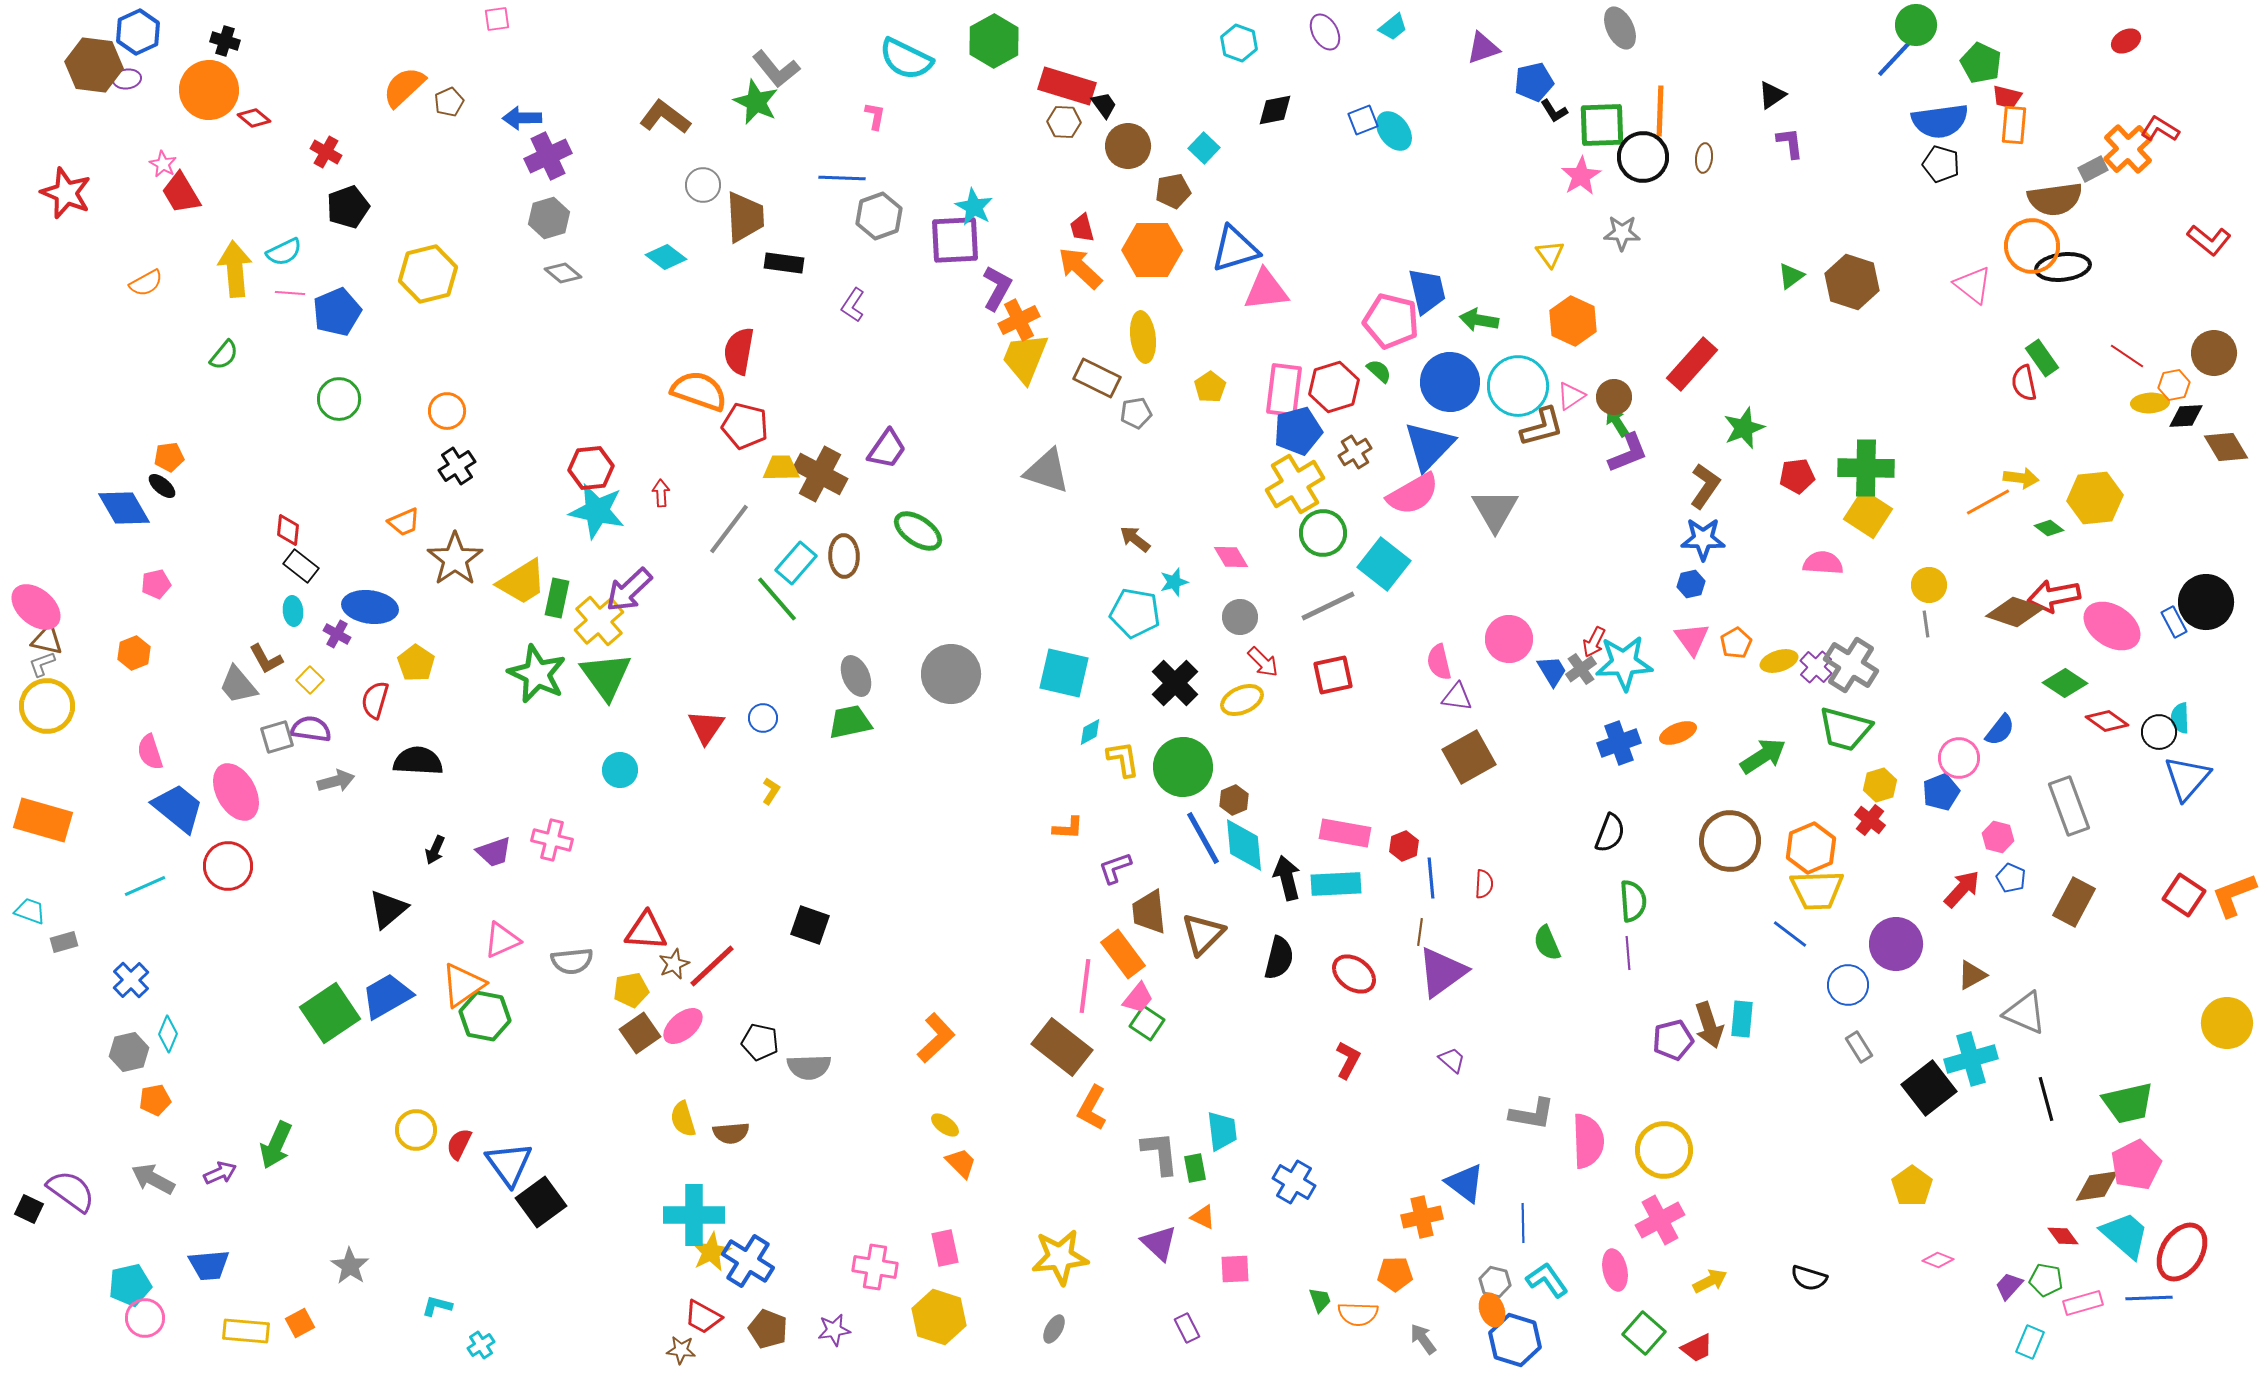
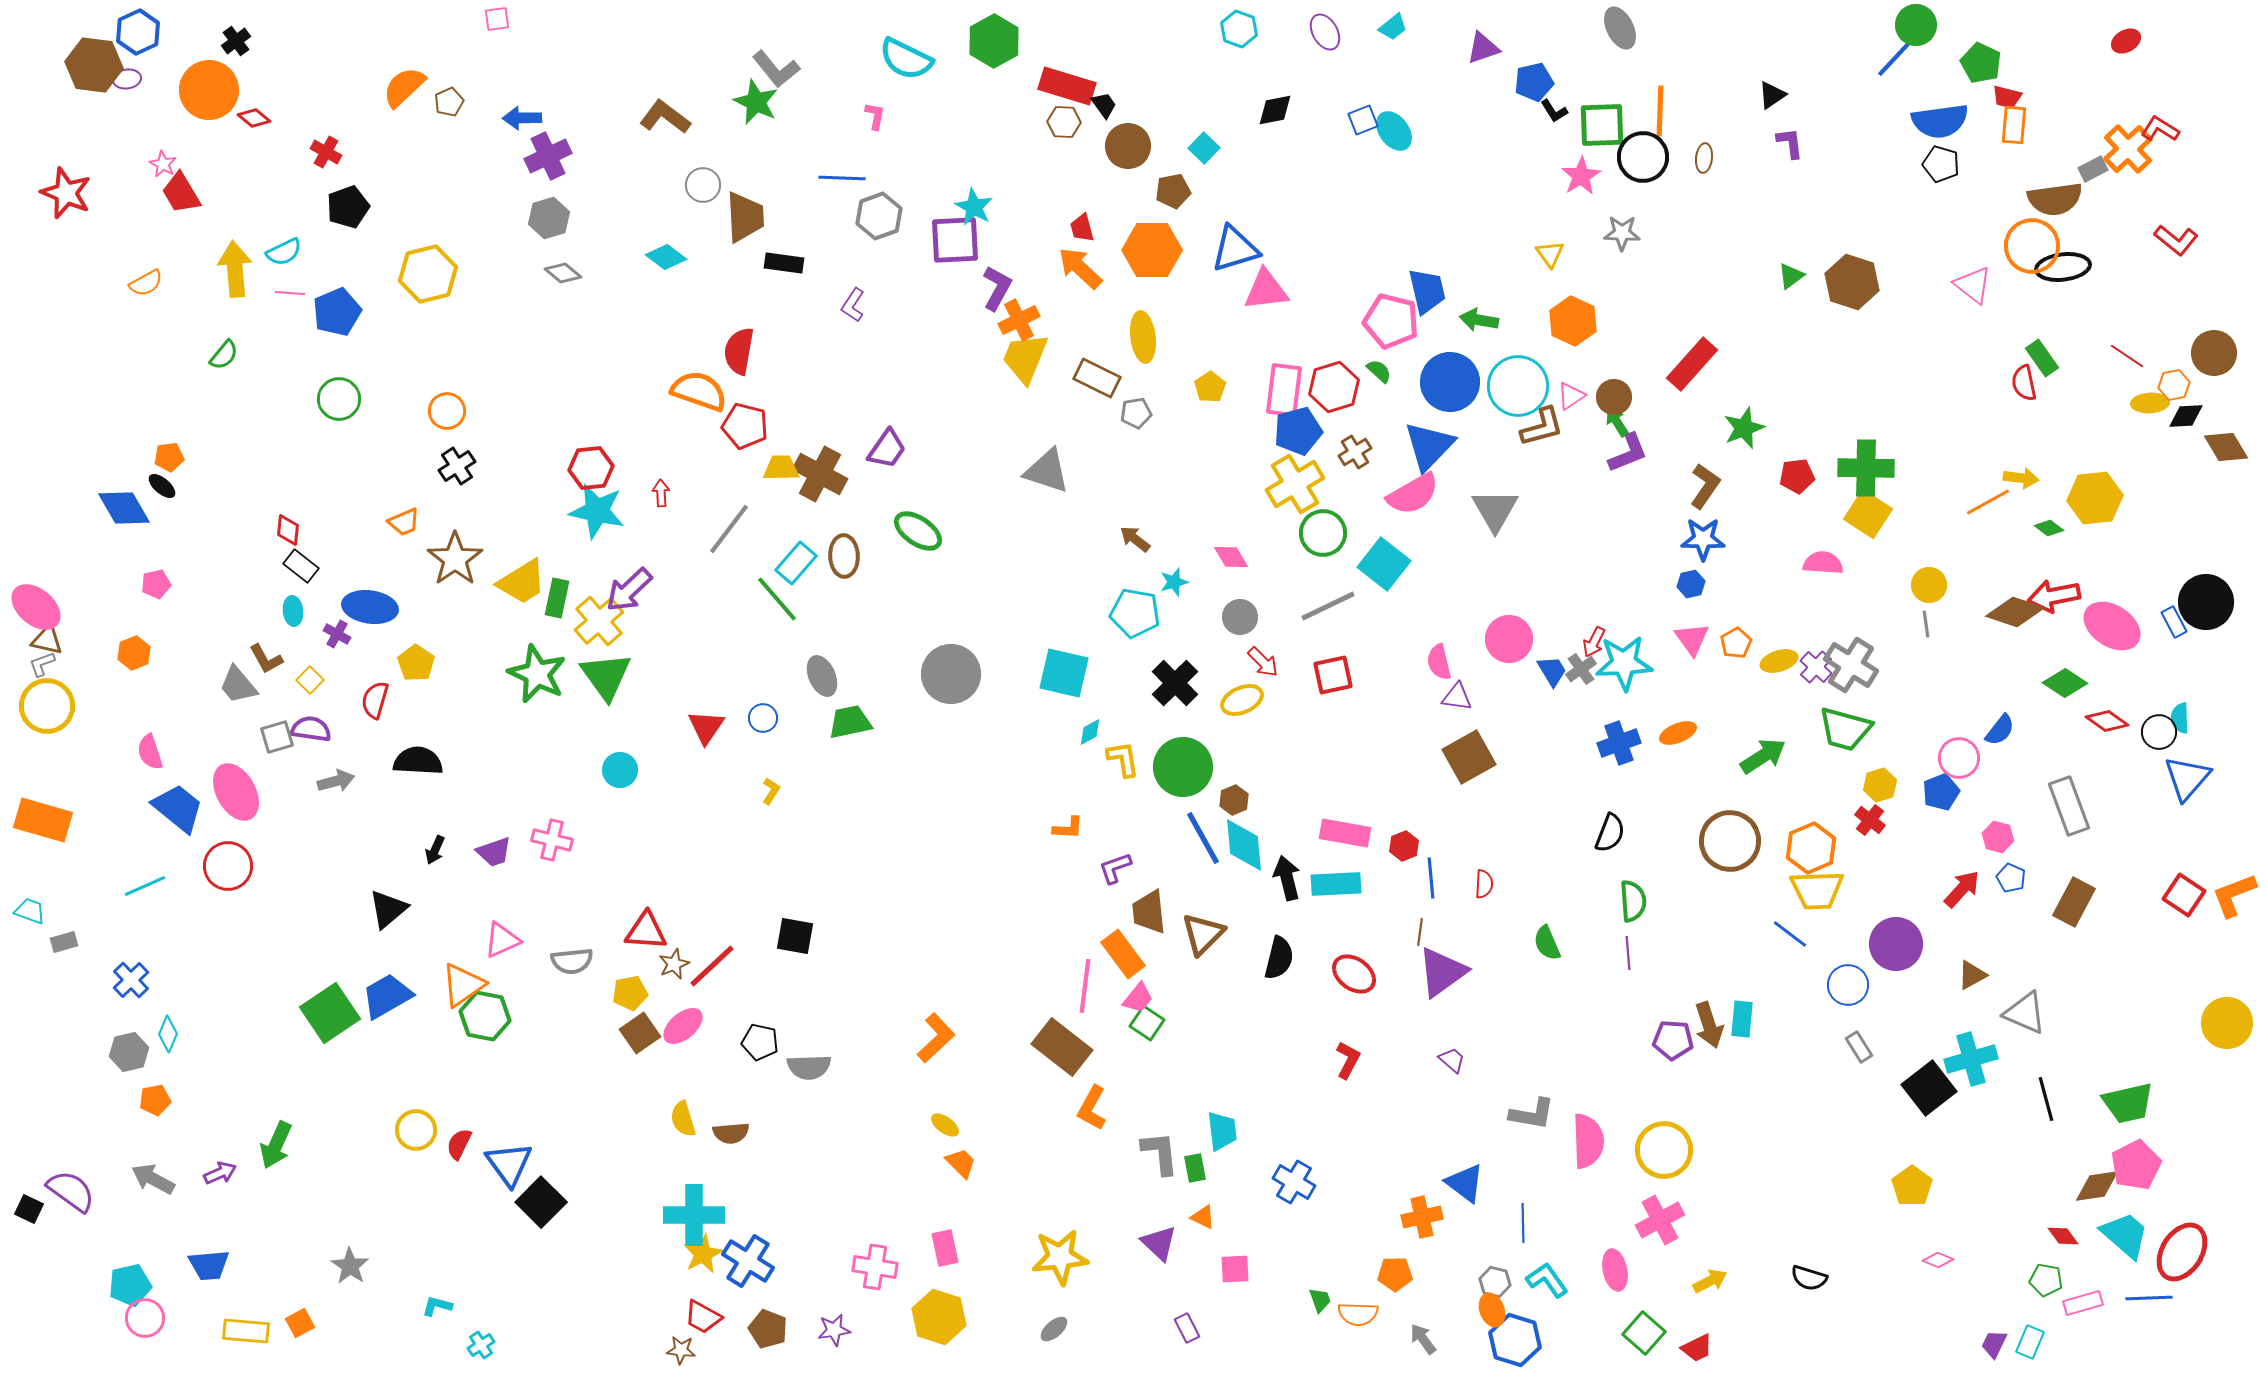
black cross at (225, 41): moved 11 px right; rotated 36 degrees clockwise
cyan hexagon at (1239, 43): moved 14 px up
red L-shape at (2209, 240): moved 33 px left
gray ellipse at (856, 676): moved 34 px left
black square at (810, 925): moved 15 px left, 11 px down; rotated 9 degrees counterclockwise
yellow pentagon at (631, 990): moved 1 px left, 3 px down
purple pentagon at (1673, 1040): rotated 18 degrees clockwise
black square at (541, 1202): rotated 9 degrees counterclockwise
yellow star at (711, 1252): moved 8 px left, 2 px down
purple trapezoid at (2009, 1286): moved 15 px left, 58 px down; rotated 16 degrees counterclockwise
gray ellipse at (1054, 1329): rotated 20 degrees clockwise
